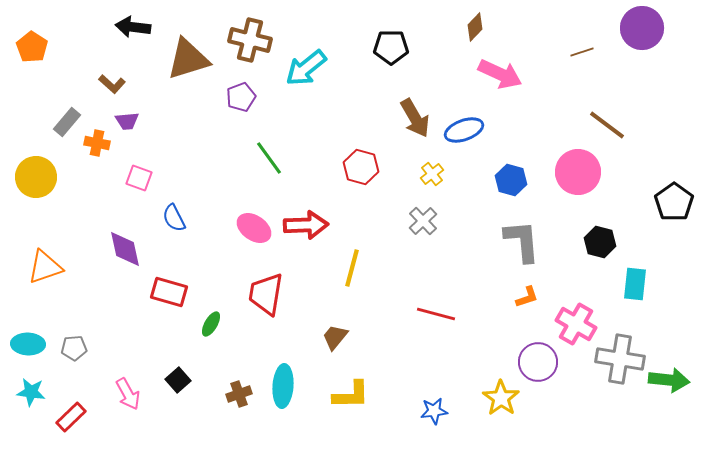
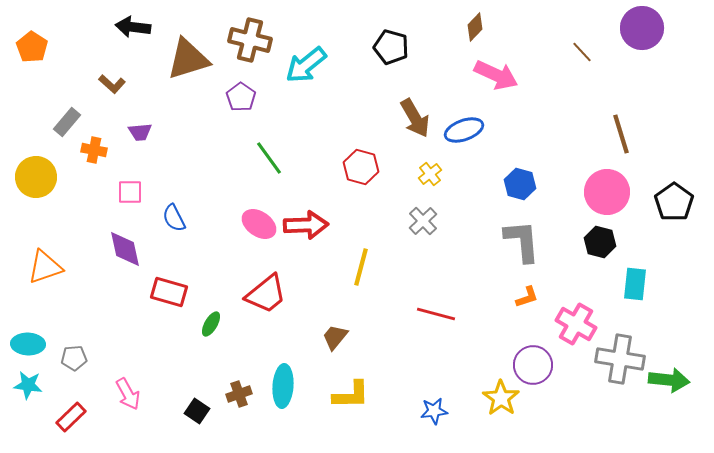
black pentagon at (391, 47): rotated 16 degrees clockwise
brown line at (582, 52): rotated 65 degrees clockwise
cyan arrow at (306, 68): moved 3 px up
pink arrow at (500, 74): moved 4 px left, 1 px down
purple pentagon at (241, 97): rotated 16 degrees counterclockwise
purple trapezoid at (127, 121): moved 13 px right, 11 px down
brown line at (607, 125): moved 14 px right, 9 px down; rotated 36 degrees clockwise
orange cross at (97, 143): moved 3 px left, 7 px down
pink circle at (578, 172): moved 29 px right, 20 px down
yellow cross at (432, 174): moved 2 px left
pink square at (139, 178): moved 9 px left, 14 px down; rotated 20 degrees counterclockwise
blue hexagon at (511, 180): moved 9 px right, 4 px down
pink ellipse at (254, 228): moved 5 px right, 4 px up
yellow line at (352, 268): moved 9 px right, 1 px up
red trapezoid at (266, 294): rotated 138 degrees counterclockwise
gray pentagon at (74, 348): moved 10 px down
purple circle at (538, 362): moved 5 px left, 3 px down
black square at (178, 380): moved 19 px right, 31 px down; rotated 15 degrees counterclockwise
cyan star at (31, 392): moved 3 px left, 7 px up
